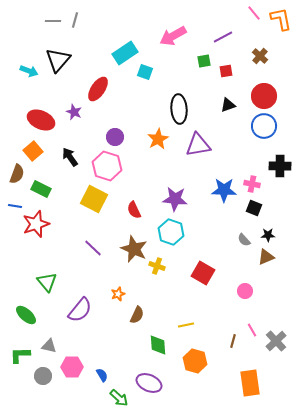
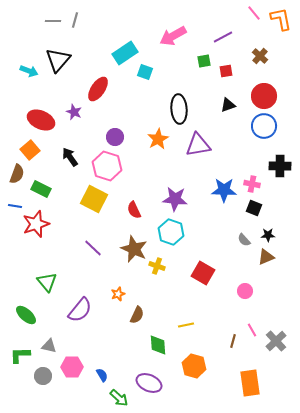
orange square at (33, 151): moved 3 px left, 1 px up
orange hexagon at (195, 361): moved 1 px left, 5 px down
